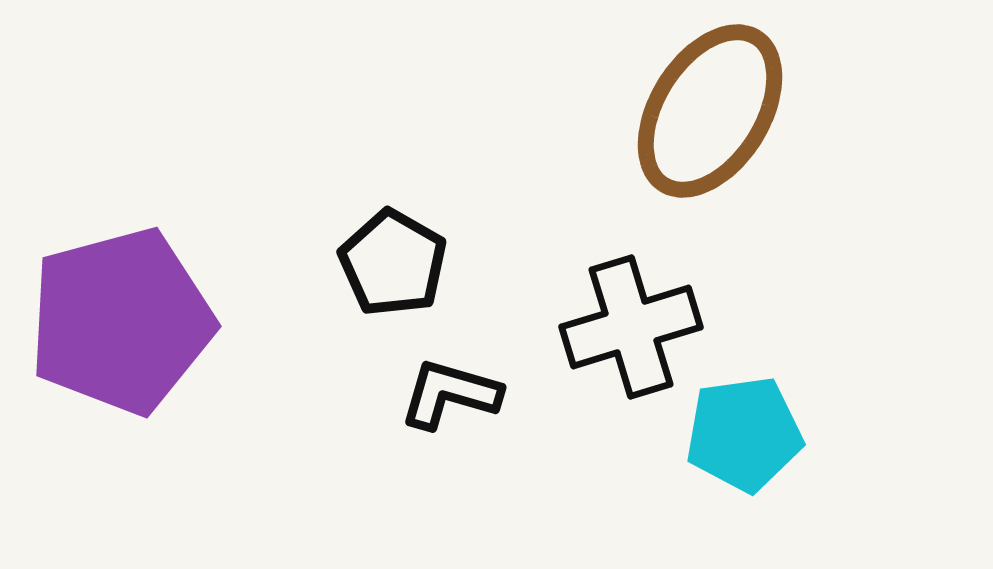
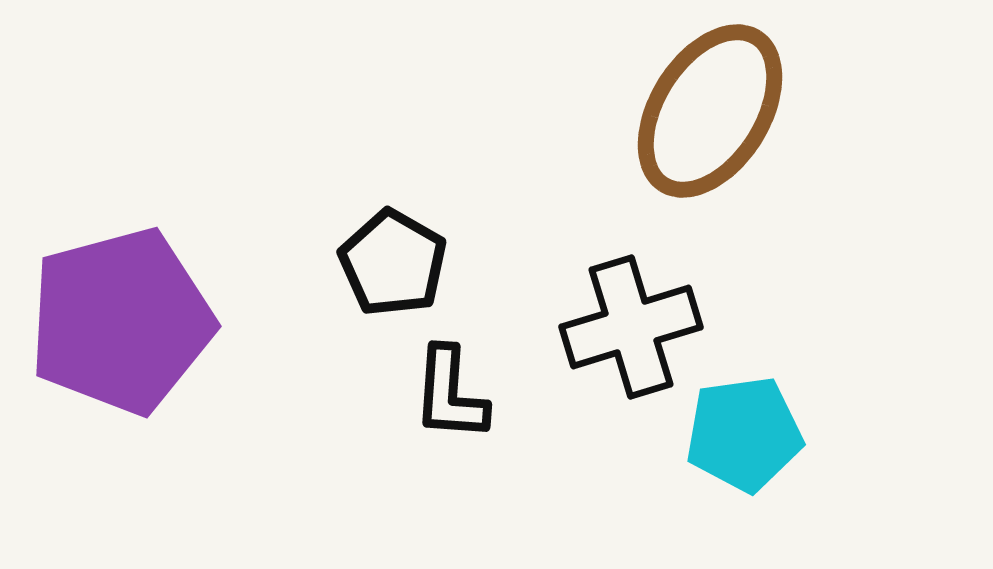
black L-shape: rotated 102 degrees counterclockwise
